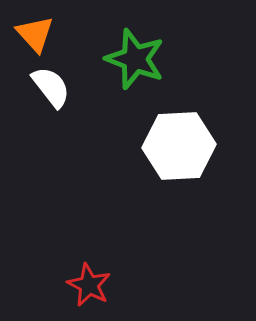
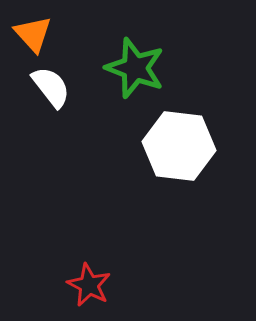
orange triangle: moved 2 px left
green star: moved 9 px down
white hexagon: rotated 10 degrees clockwise
